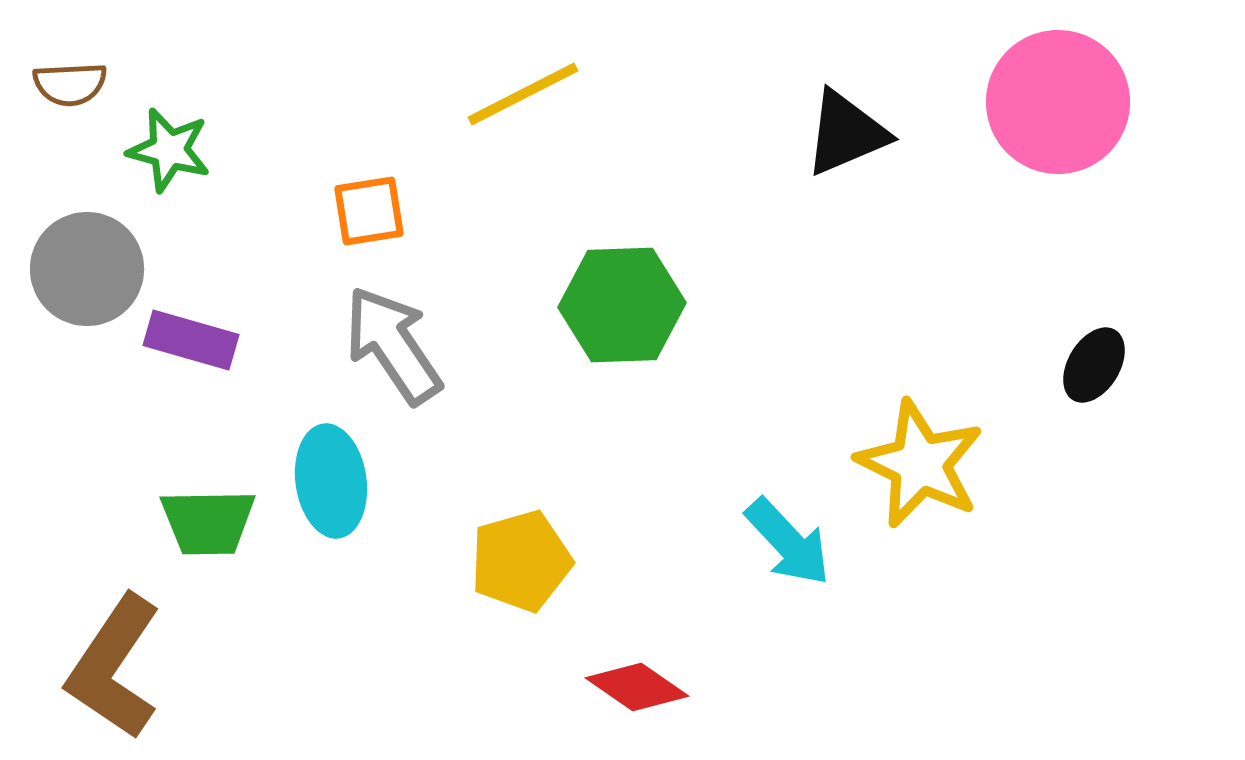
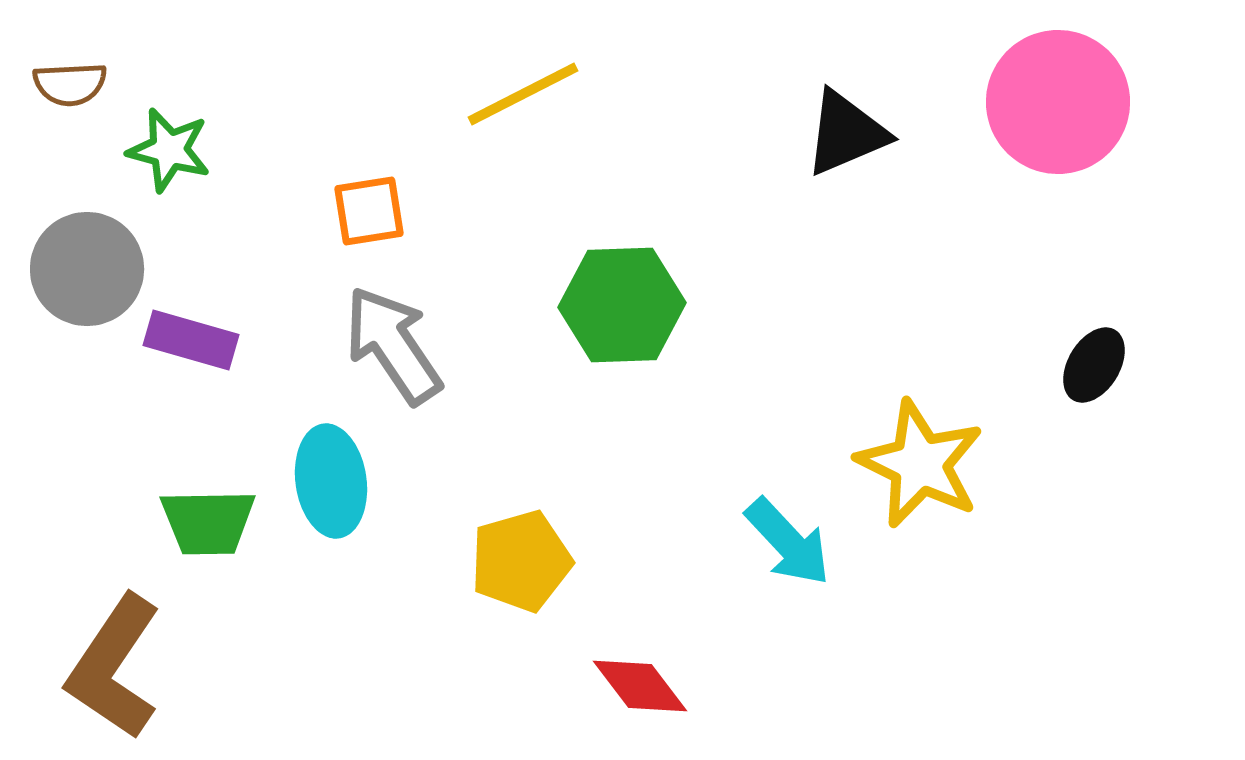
red diamond: moved 3 px right, 1 px up; rotated 18 degrees clockwise
